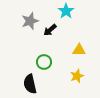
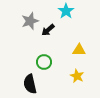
black arrow: moved 2 px left
yellow star: rotated 24 degrees counterclockwise
